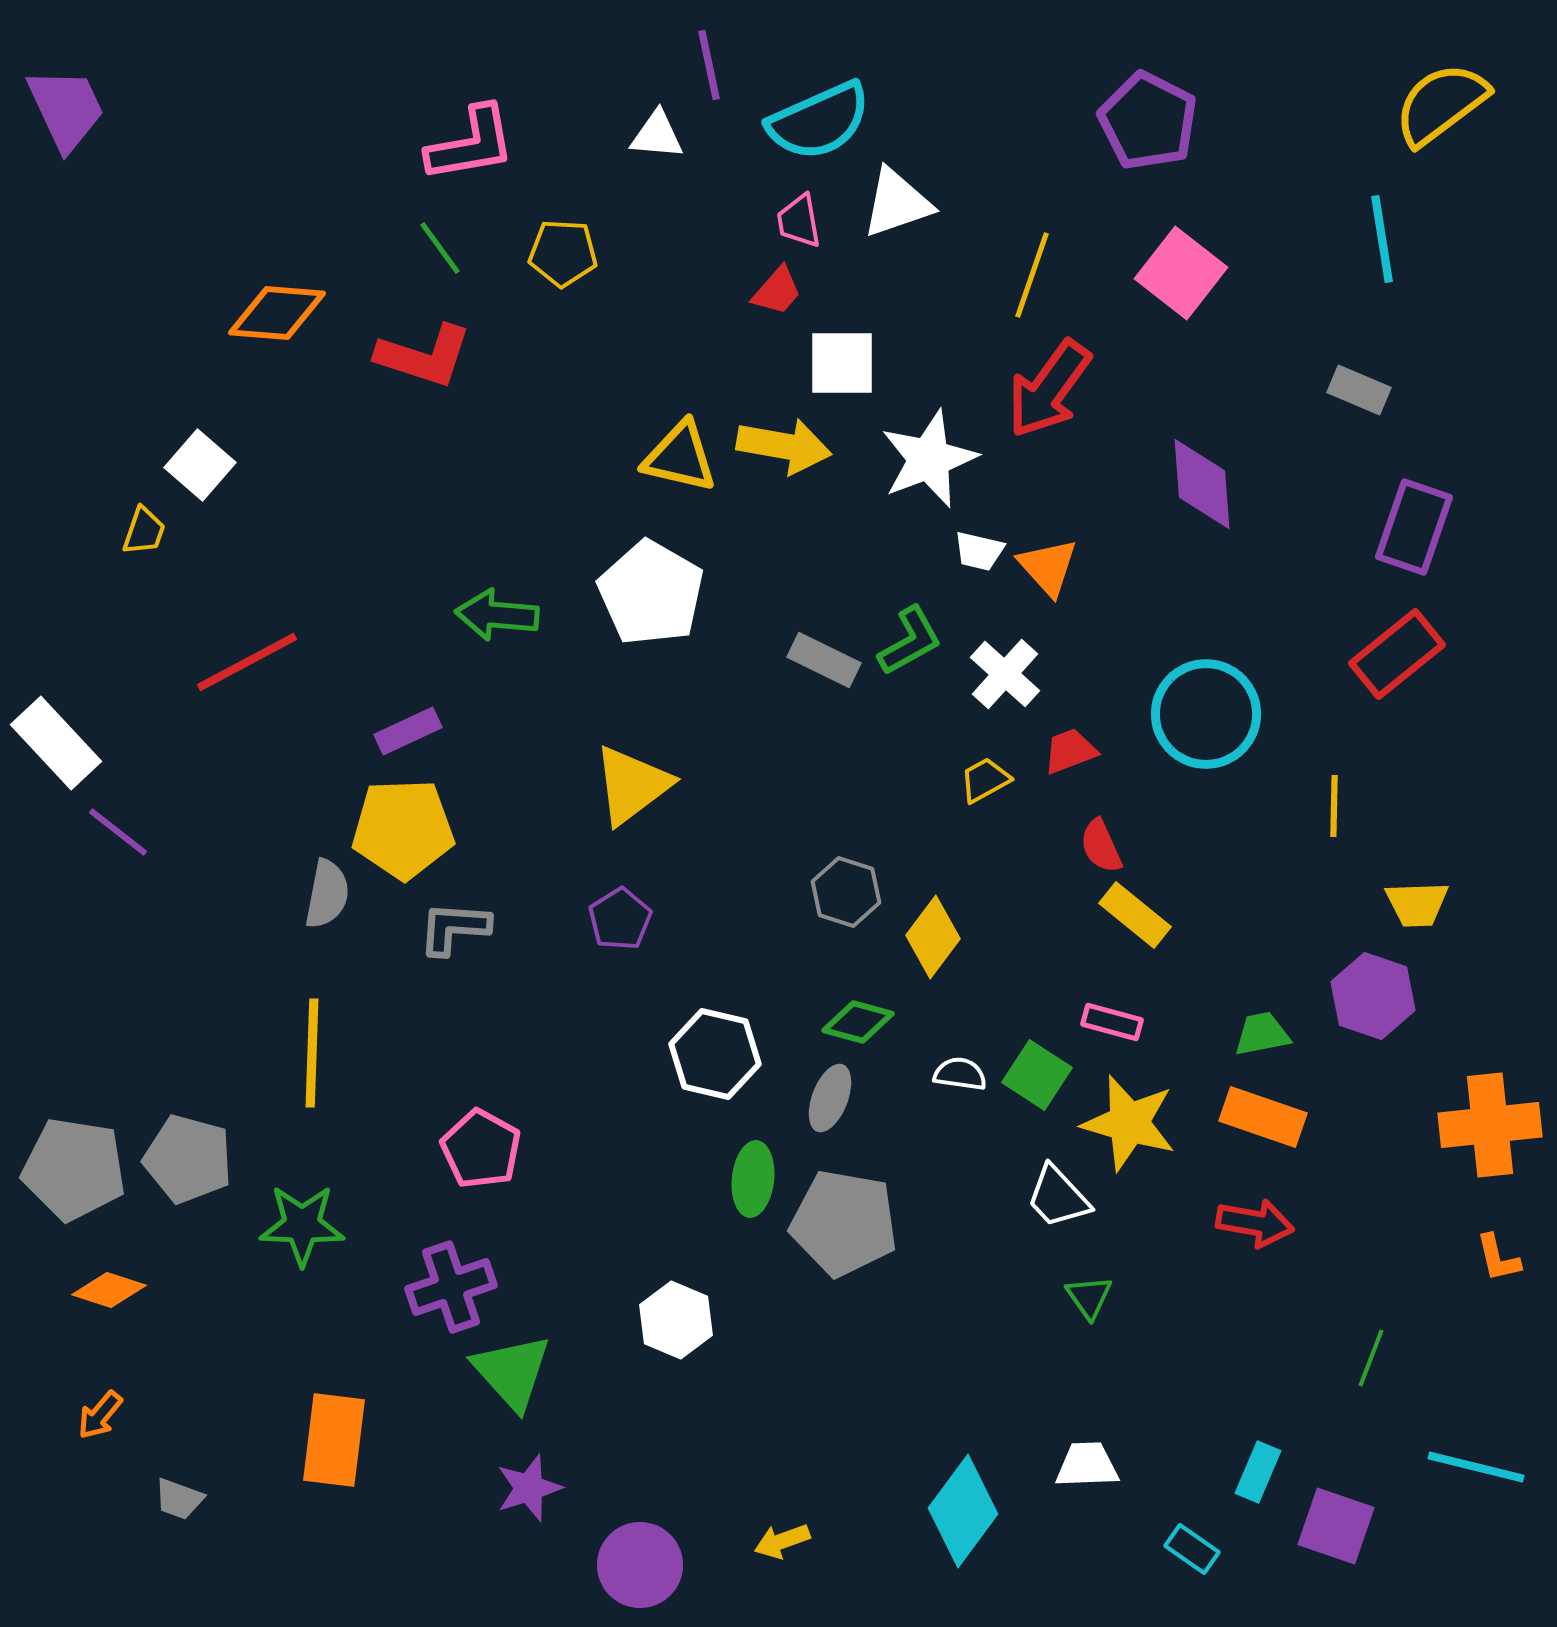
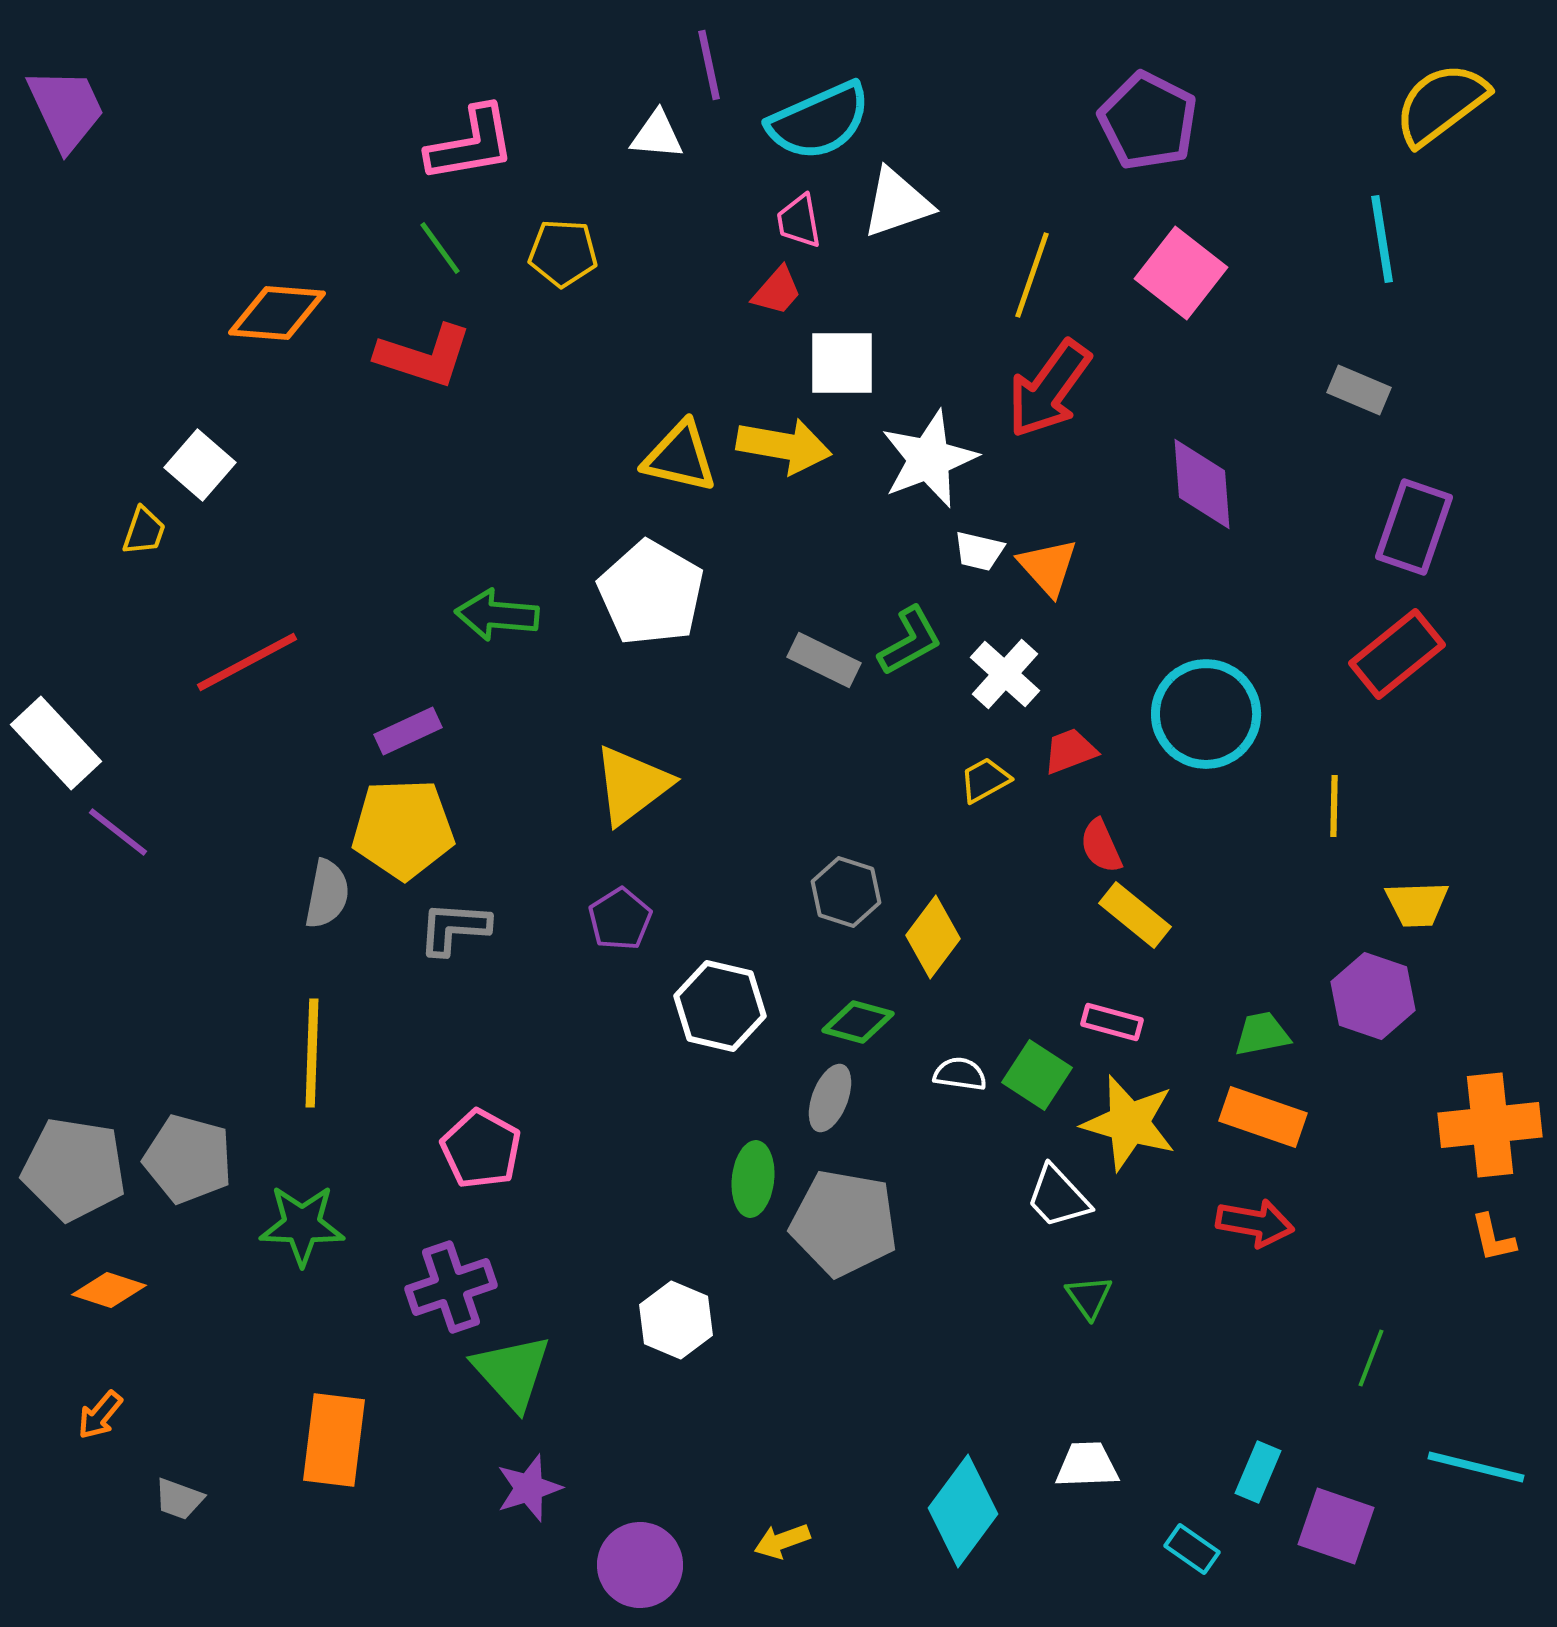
white hexagon at (715, 1054): moved 5 px right, 48 px up
orange L-shape at (1498, 1258): moved 5 px left, 20 px up
